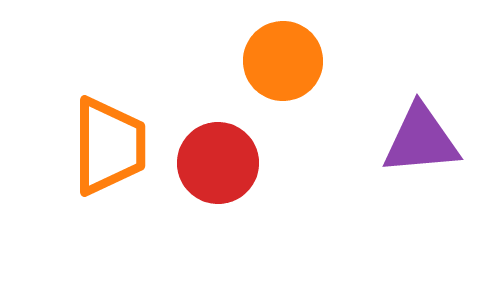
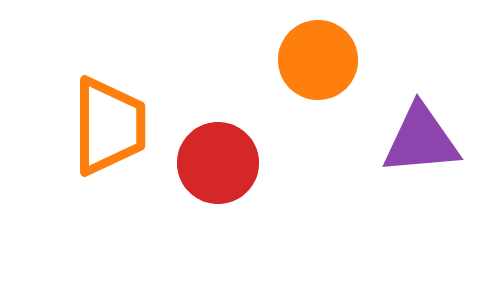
orange circle: moved 35 px right, 1 px up
orange trapezoid: moved 20 px up
